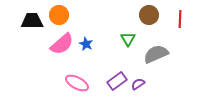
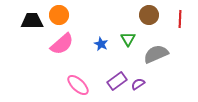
blue star: moved 15 px right
pink ellipse: moved 1 px right, 2 px down; rotated 15 degrees clockwise
